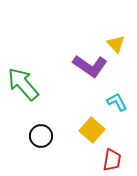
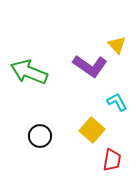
yellow triangle: moved 1 px right, 1 px down
green arrow: moved 6 px right, 12 px up; rotated 27 degrees counterclockwise
black circle: moved 1 px left
